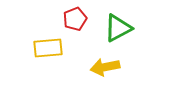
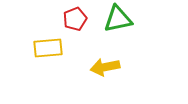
green triangle: moved 9 px up; rotated 16 degrees clockwise
